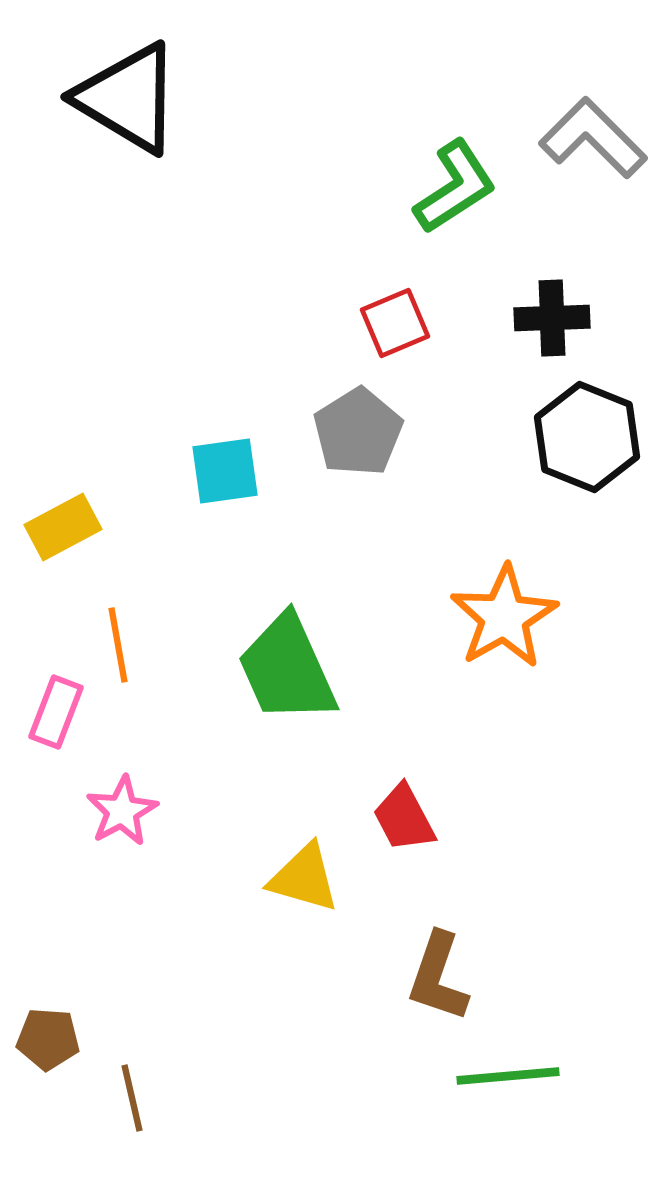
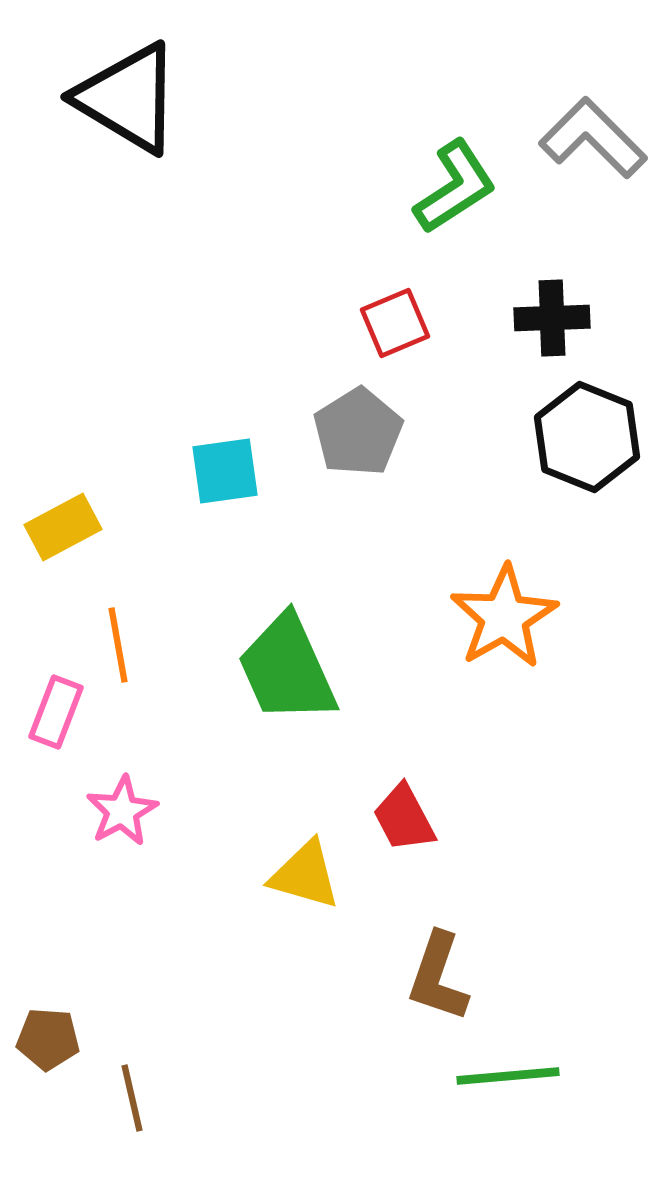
yellow triangle: moved 1 px right, 3 px up
